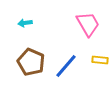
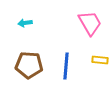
pink trapezoid: moved 2 px right, 1 px up
brown pentagon: moved 2 px left, 3 px down; rotated 20 degrees counterclockwise
blue line: rotated 36 degrees counterclockwise
